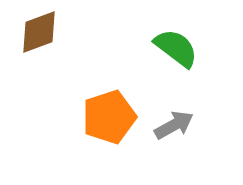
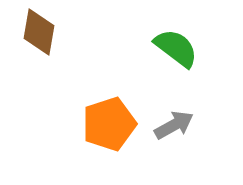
brown diamond: rotated 60 degrees counterclockwise
orange pentagon: moved 7 px down
